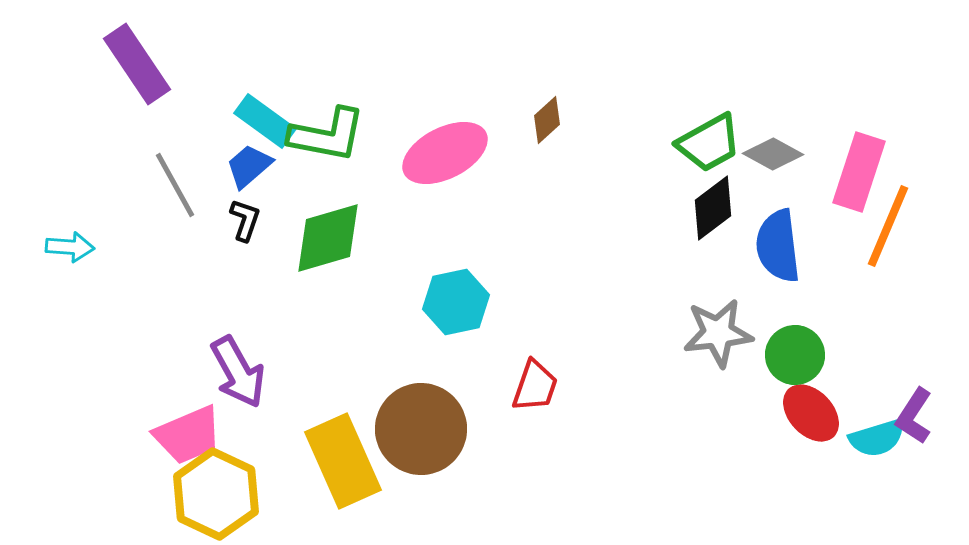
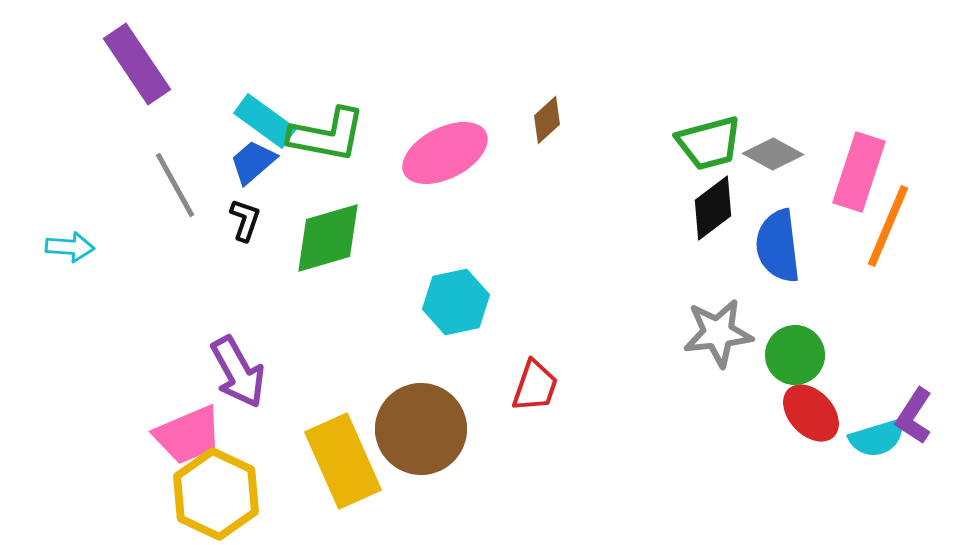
green trapezoid: rotated 14 degrees clockwise
blue trapezoid: moved 4 px right, 4 px up
